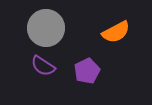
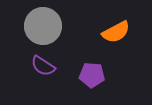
gray circle: moved 3 px left, 2 px up
purple pentagon: moved 5 px right, 4 px down; rotated 30 degrees clockwise
